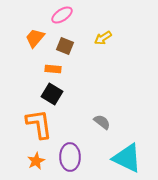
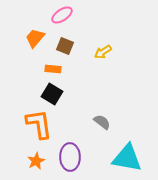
yellow arrow: moved 14 px down
cyan triangle: rotated 16 degrees counterclockwise
